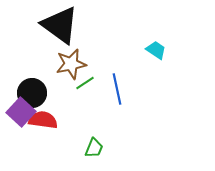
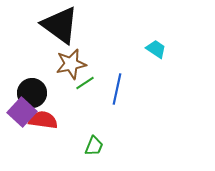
cyan trapezoid: moved 1 px up
blue line: rotated 24 degrees clockwise
purple square: moved 1 px right
green trapezoid: moved 2 px up
